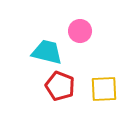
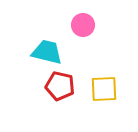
pink circle: moved 3 px right, 6 px up
red pentagon: rotated 8 degrees counterclockwise
